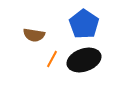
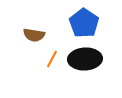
blue pentagon: moved 1 px up
black ellipse: moved 1 px right, 1 px up; rotated 16 degrees clockwise
